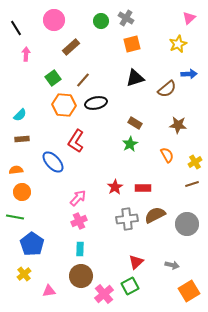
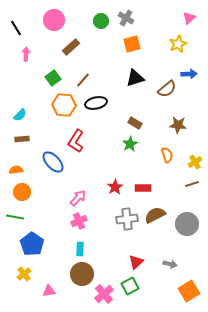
orange semicircle at (167, 155): rotated 14 degrees clockwise
gray arrow at (172, 265): moved 2 px left, 1 px up
brown circle at (81, 276): moved 1 px right, 2 px up
